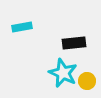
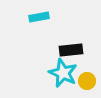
cyan rectangle: moved 17 px right, 10 px up
black rectangle: moved 3 px left, 7 px down
